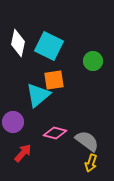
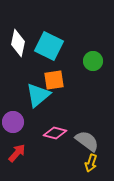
red arrow: moved 6 px left
